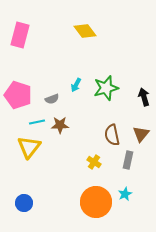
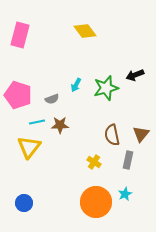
black arrow: moved 9 px left, 22 px up; rotated 96 degrees counterclockwise
